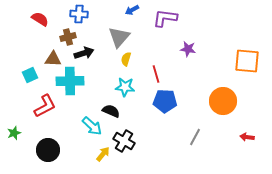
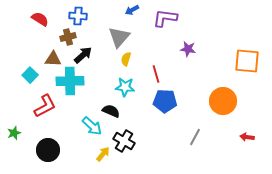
blue cross: moved 1 px left, 2 px down
black arrow: moved 1 px left, 2 px down; rotated 24 degrees counterclockwise
cyan square: rotated 21 degrees counterclockwise
